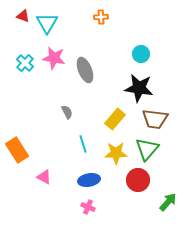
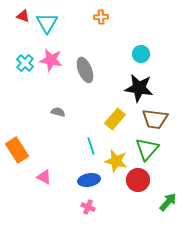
pink star: moved 3 px left, 2 px down
gray semicircle: moved 9 px left; rotated 48 degrees counterclockwise
cyan line: moved 8 px right, 2 px down
yellow star: moved 8 px down; rotated 15 degrees clockwise
